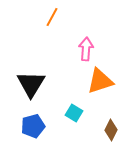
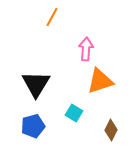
black triangle: moved 5 px right
